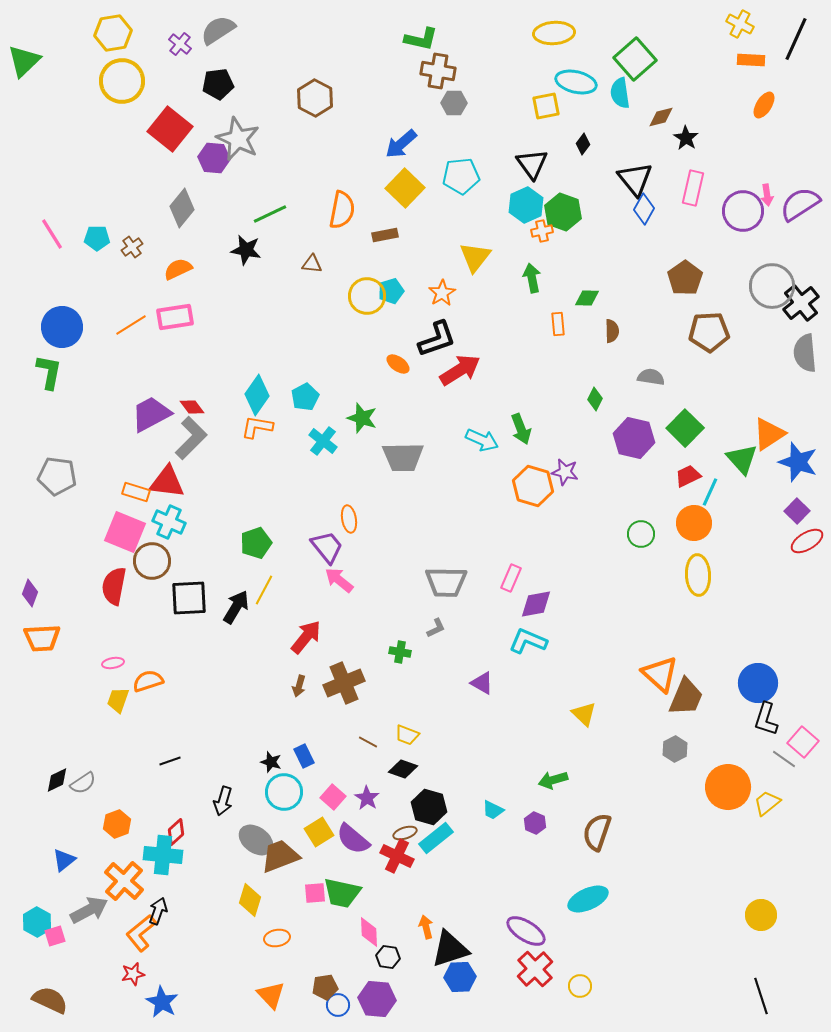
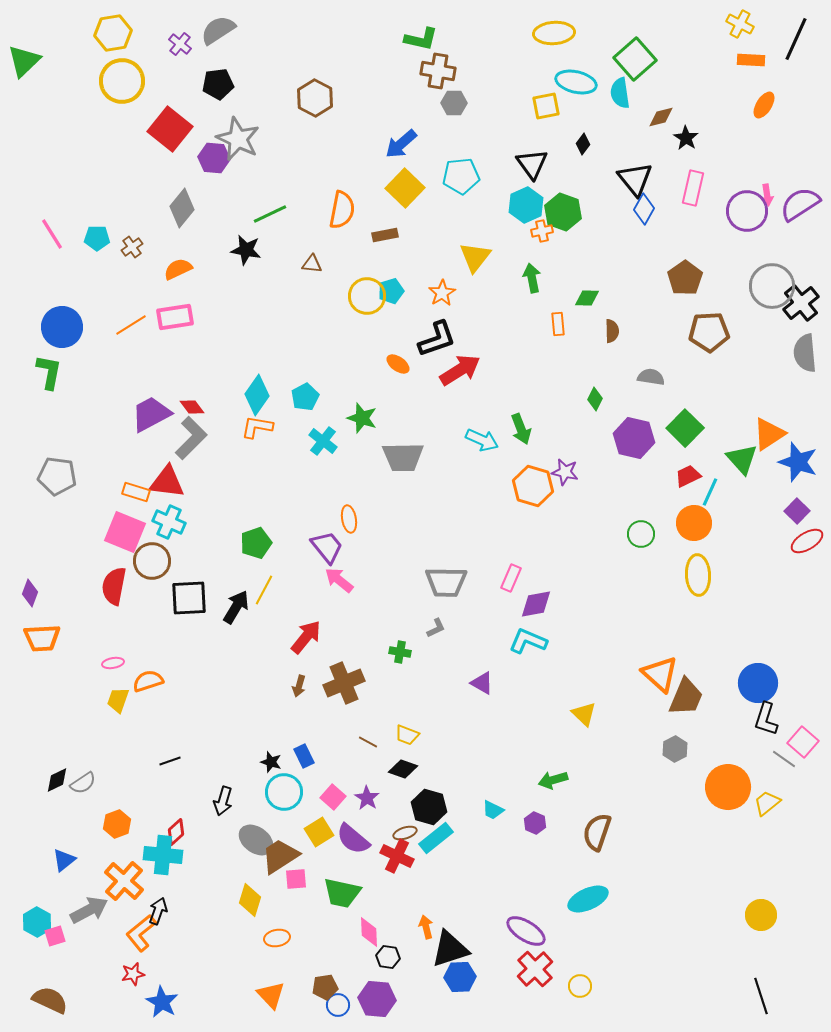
purple circle at (743, 211): moved 4 px right
brown trapezoid at (280, 856): rotated 12 degrees counterclockwise
pink square at (315, 893): moved 19 px left, 14 px up
